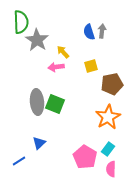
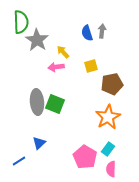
blue semicircle: moved 2 px left, 1 px down
